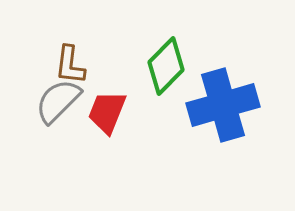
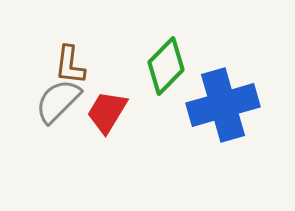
red trapezoid: rotated 9 degrees clockwise
